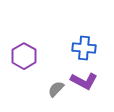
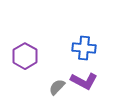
purple hexagon: moved 1 px right
gray semicircle: moved 1 px right, 2 px up
